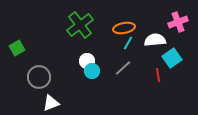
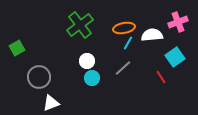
white semicircle: moved 3 px left, 5 px up
cyan square: moved 3 px right, 1 px up
cyan circle: moved 7 px down
red line: moved 3 px right, 2 px down; rotated 24 degrees counterclockwise
